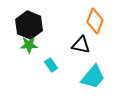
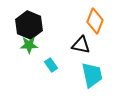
cyan trapezoid: moved 1 px left, 2 px up; rotated 52 degrees counterclockwise
